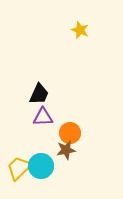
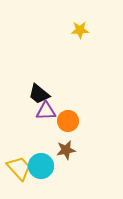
yellow star: rotated 24 degrees counterclockwise
black trapezoid: rotated 105 degrees clockwise
purple triangle: moved 3 px right, 6 px up
orange circle: moved 2 px left, 12 px up
yellow trapezoid: rotated 92 degrees clockwise
